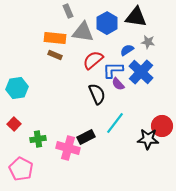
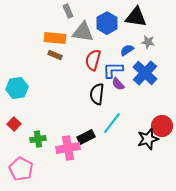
red semicircle: rotated 35 degrees counterclockwise
blue cross: moved 4 px right, 1 px down
black semicircle: rotated 150 degrees counterclockwise
cyan line: moved 3 px left
black star: rotated 20 degrees counterclockwise
pink cross: rotated 25 degrees counterclockwise
